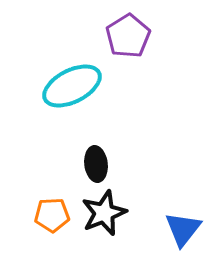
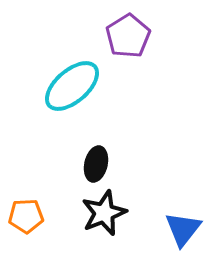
cyan ellipse: rotated 14 degrees counterclockwise
black ellipse: rotated 20 degrees clockwise
orange pentagon: moved 26 px left, 1 px down
